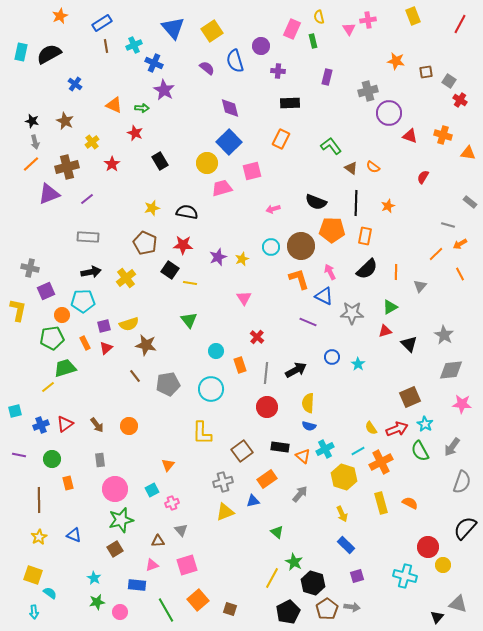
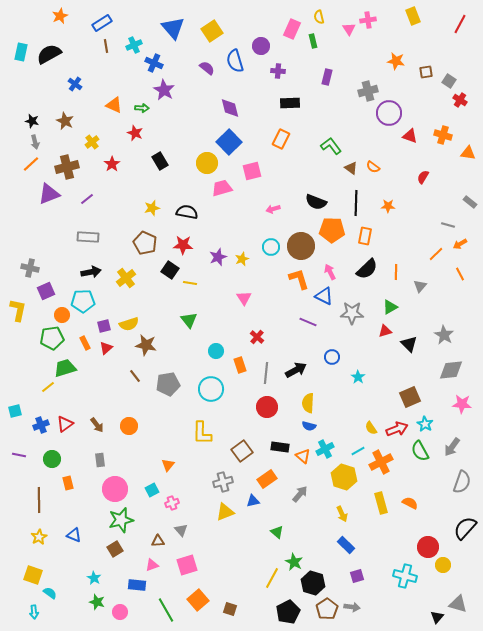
orange star at (388, 206): rotated 24 degrees clockwise
cyan star at (358, 364): moved 13 px down
green star at (97, 602): rotated 28 degrees clockwise
